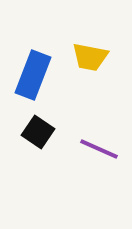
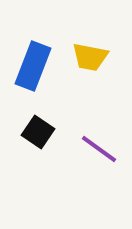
blue rectangle: moved 9 px up
purple line: rotated 12 degrees clockwise
